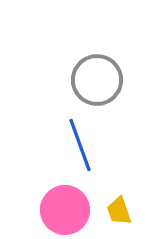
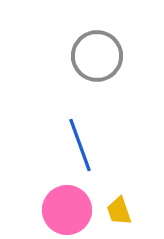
gray circle: moved 24 px up
pink circle: moved 2 px right
